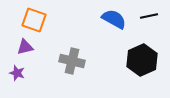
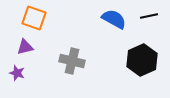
orange square: moved 2 px up
